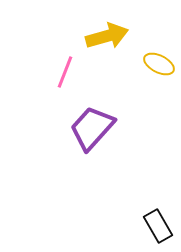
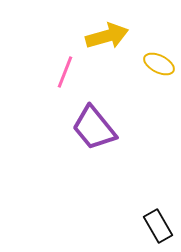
purple trapezoid: moved 2 px right; rotated 81 degrees counterclockwise
